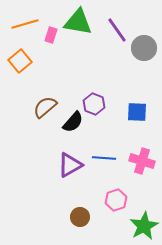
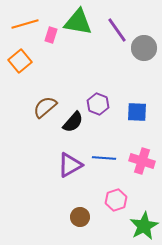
purple hexagon: moved 4 px right
